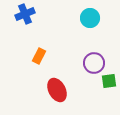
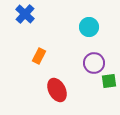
blue cross: rotated 24 degrees counterclockwise
cyan circle: moved 1 px left, 9 px down
